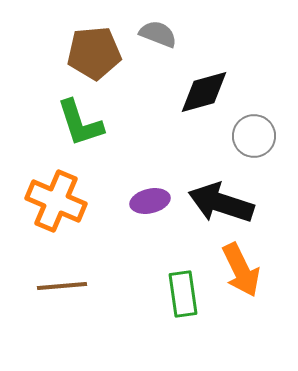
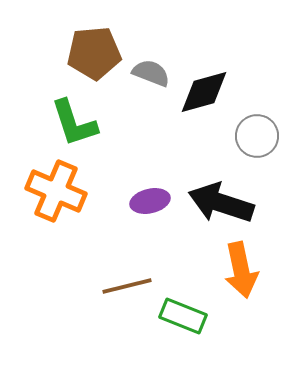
gray semicircle: moved 7 px left, 39 px down
green L-shape: moved 6 px left
gray circle: moved 3 px right
orange cross: moved 10 px up
orange arrow: rotated 14 degrees clockwise
brown line: moved 65 px right; rotated 9 degrees counterclockwise
green rectangle: moved 22 px down; rotated 60 degrees counterclockwise
